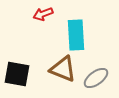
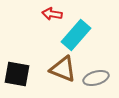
red arrow: moved 9 px right; rotated 30 degrees clockwise
cyan rectangle: rotated 44 degrees clockwise
gray ellipse: rotated 20 degrees clockwise
